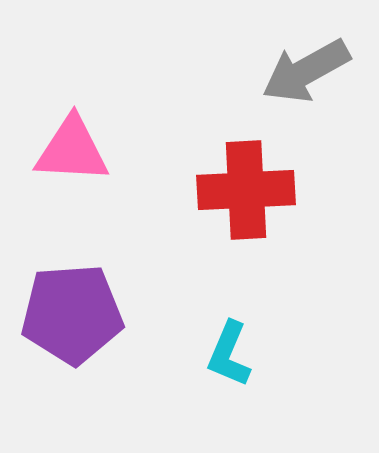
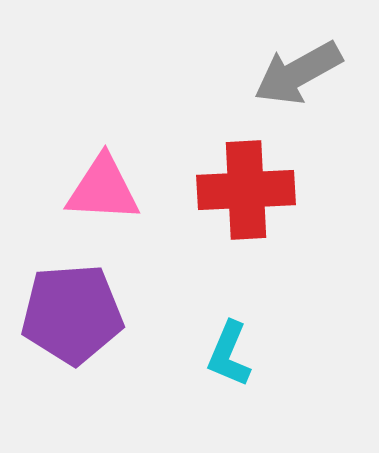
gray arrow: moved 8 px left, 2 px down
pink triangle: moved 31 px right, 39 px down
